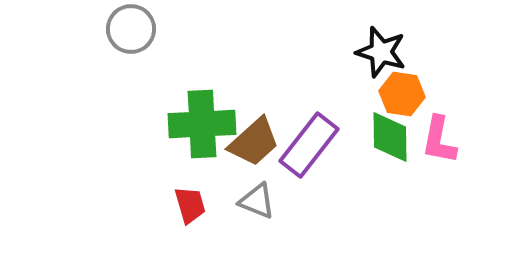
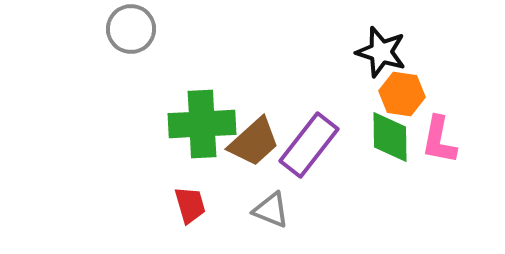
gray triangle: moved 14 px right, 9 px down
